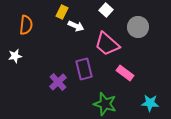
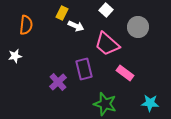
yellow rectangle: moved 1 px down
